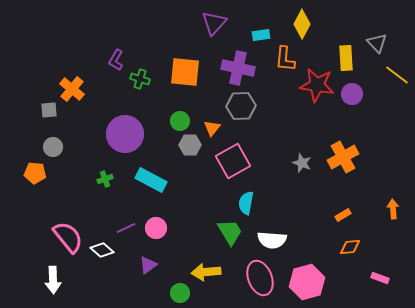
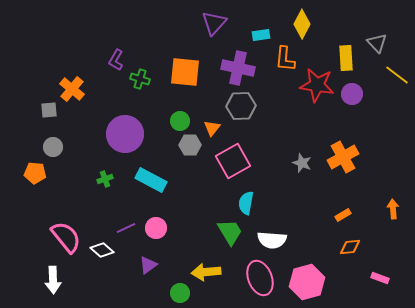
pink semicircle at (68, 237): moved 2 px left
